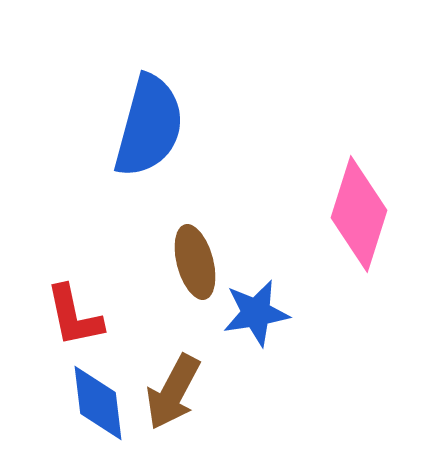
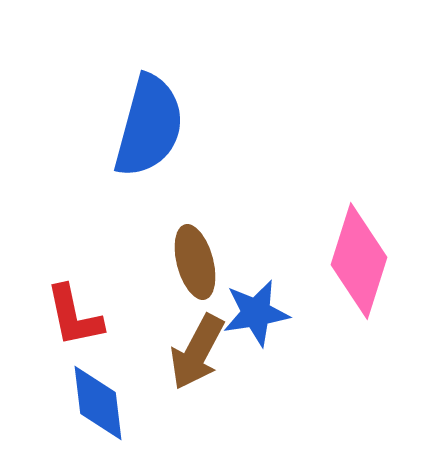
pink diamond: moved 47 px down
brown arrow: moved 24 px right, 40 px up
